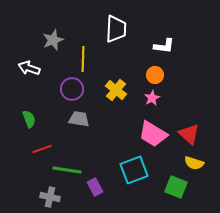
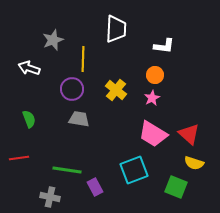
red line: moved 23 px left, 9 px down; rotated 12 degrees clockwise
